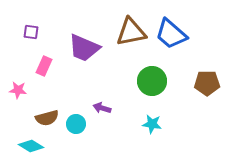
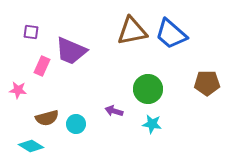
brown triangle: moved 1 px right, 1 px up
purple trapezoid: moved 13 px left, 3 px down
pink rectangle: moved 2 px left
green circle: moved 4 px left, 8 px down
purple arrow: moved 12 px right, 3 px down
